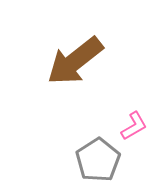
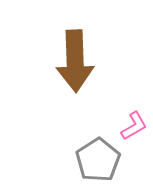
brown arrow: rotated 54 degrees counterclockwise
